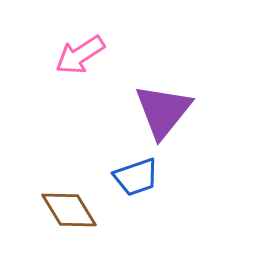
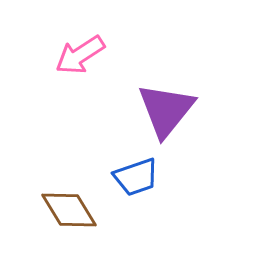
purple triangle: moved 3 px right, 1 px up
